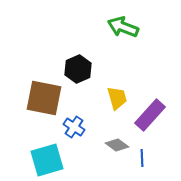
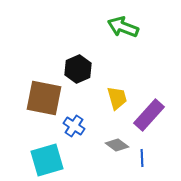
purple rectangle: moved 1 px left
blue cross: moved 1 px up
